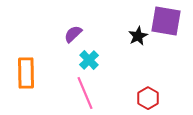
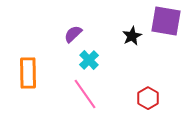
black star: moved 6 px left
orange rectangle: moved 2 px right
pink line: moved 1 px down; rotated 12 degrees counterclockwise
